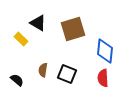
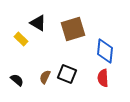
brown semicircle: moved 2 px right, 7 px down; rotated 16 degrees clockwise
